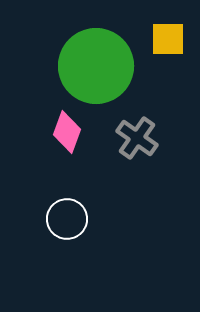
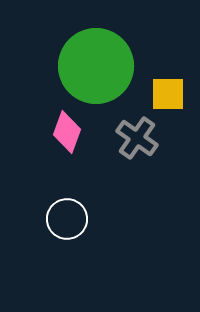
yellow square: moved 55 px down
